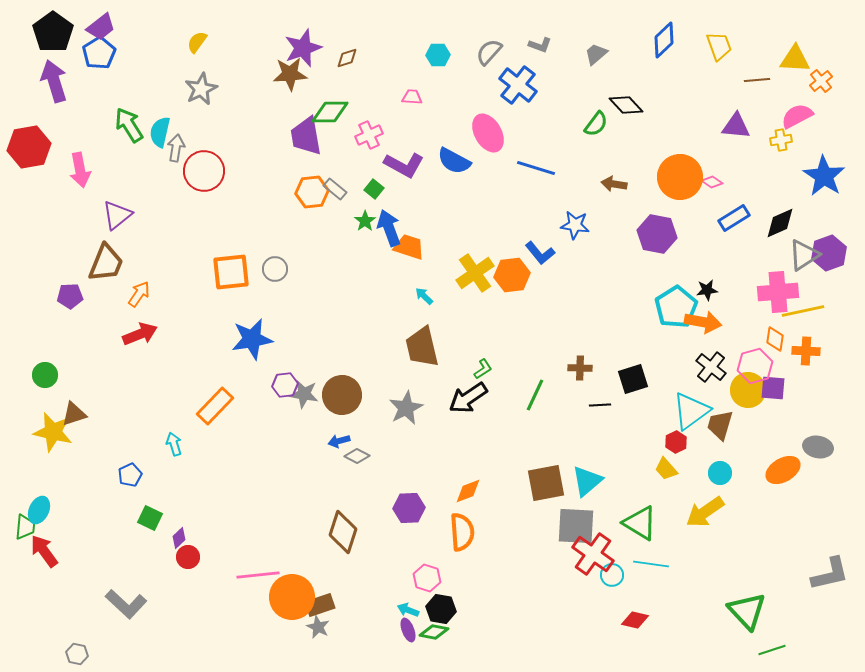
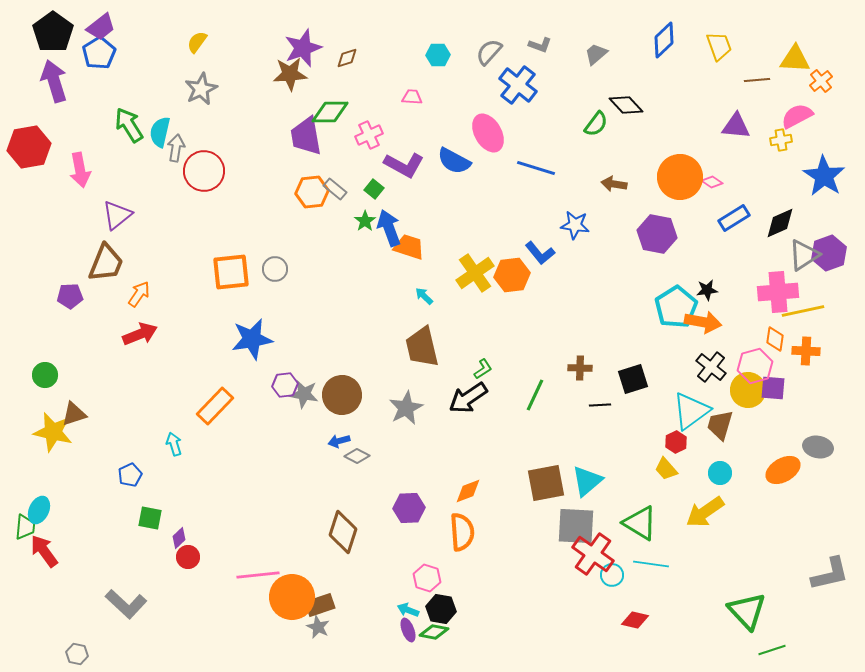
green square at (150, 518): rotated 15 degrees counterclockwise
